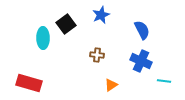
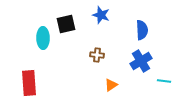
blue star: rotated 30 degrees counterclockwise
black square: rotated 24 degrees clockwise
blue semicircle: rotated 24 degrees clockwise
blue cross: rotated 35 degrees clockwise
red rectangle: rotated 70 degrees clockwise
